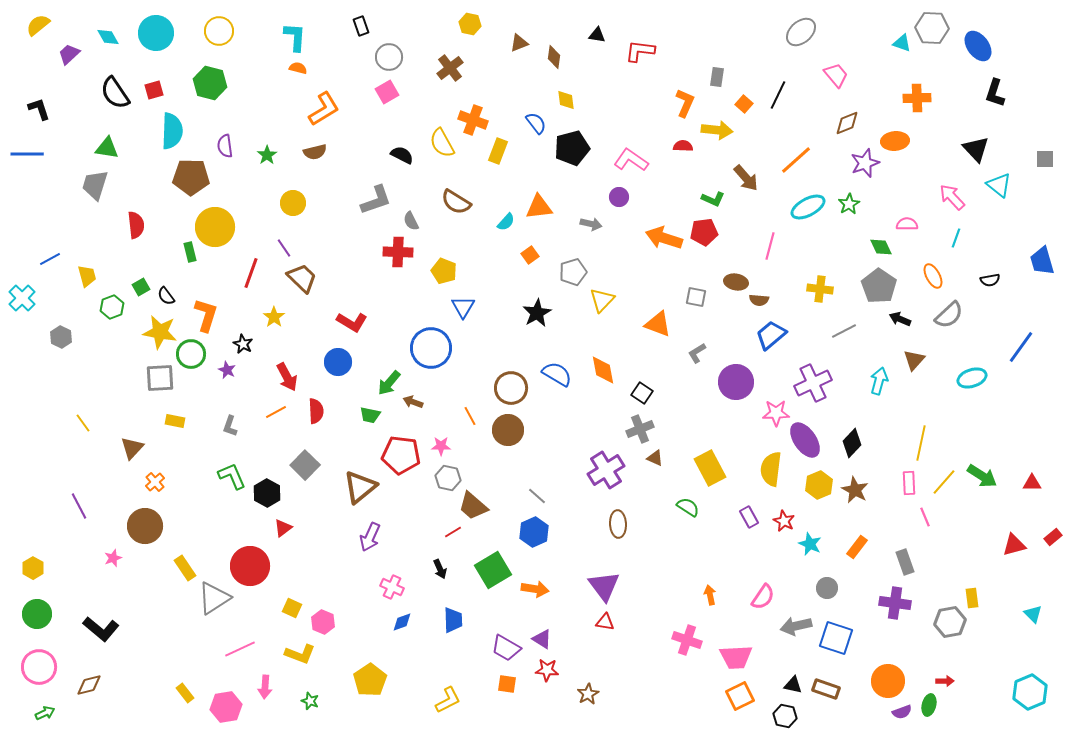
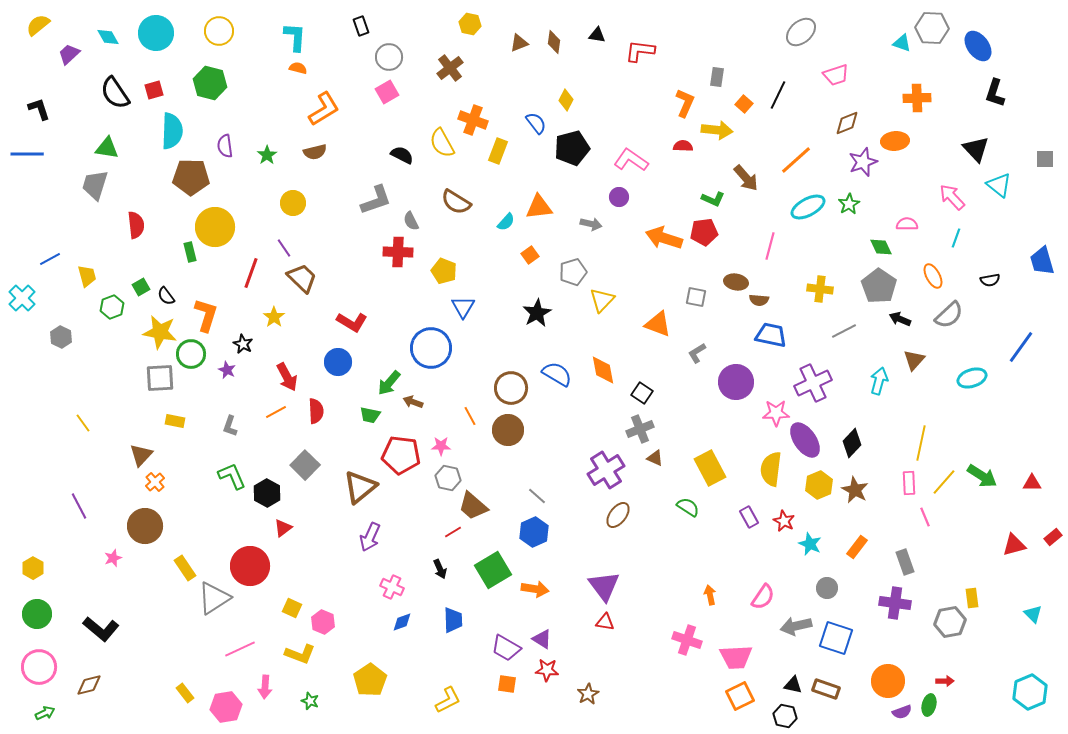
brown diamond at (554, 57): moved 15 px up
pink trapezoid at (836, 75): rotated 112 degrees clockwise
yellow diamond at (566, 100): rotated 35 degrees clockwise
purple star at (865, 163): moved 2 px left, 1 px up
blue trapezoid at (771, 335): rotated 52 degrees clockwise
brown triangle at (132, 448): moved 9 px right, 7 px down
brown ellipse at (618, 524): moved 9 px up; rotated 40 degrees clockwise
